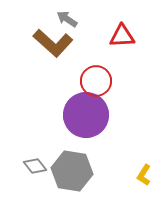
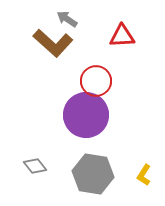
gray hexagon: moved 21 px right, 3 px down
